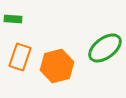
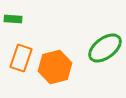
orange rectangle: moved 1 px right, 1 px down
orange hexagon: moved 2 px left, 1 px down
